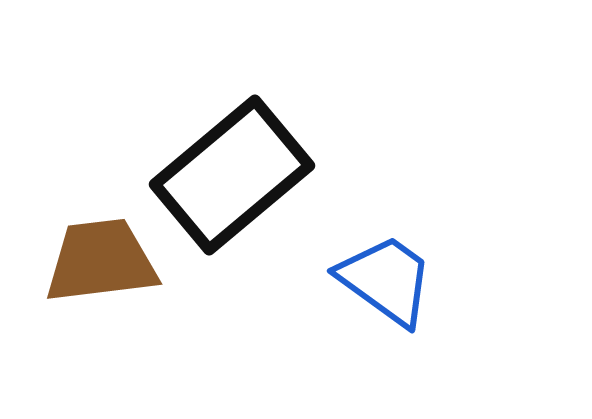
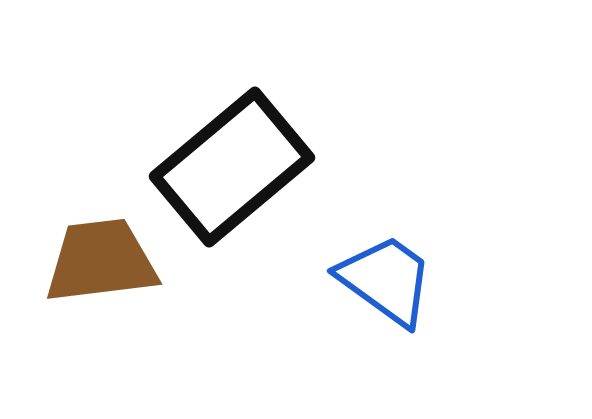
black rectangle: moved 8 px up
